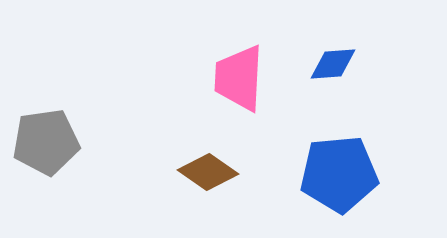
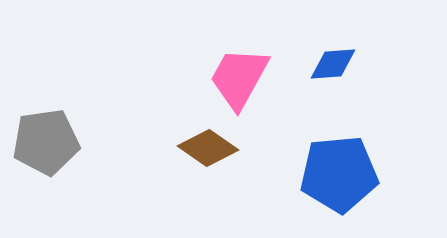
pink trapezoid: rotated 26 degrees clockwise
brown diamond: moved 24 px up
